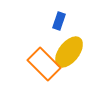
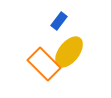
blue rectangle: rotated 18 degrees clockwise
